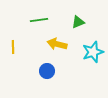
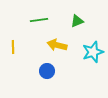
green triangle: moved 1 px left, 1 px up
yellow arrow: moved 1 px down
